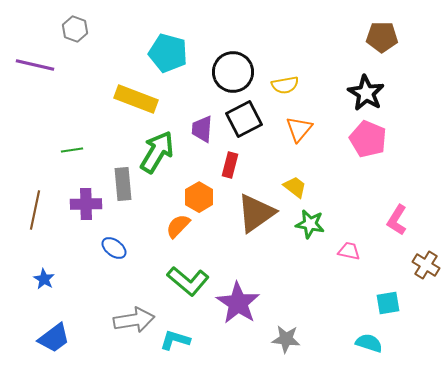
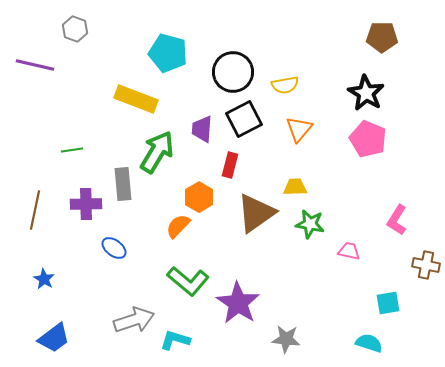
yellow trapezoid: rotated 40 degrees counterclockwise
brown cross: rotated 20 degrees counterclockwise
gray arrow: rotated 9 degrees counterclockwise
